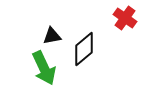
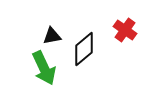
red cross: moved 12 px down
